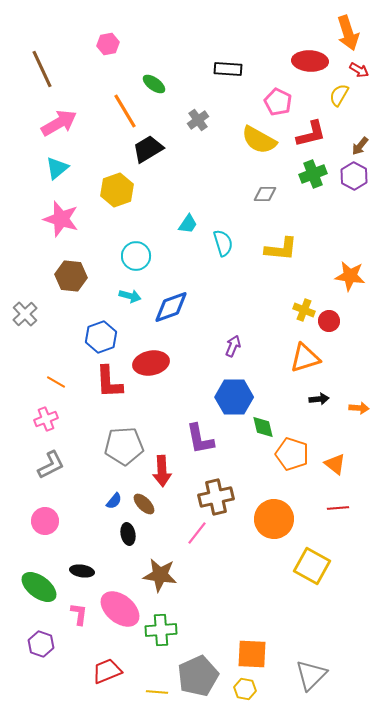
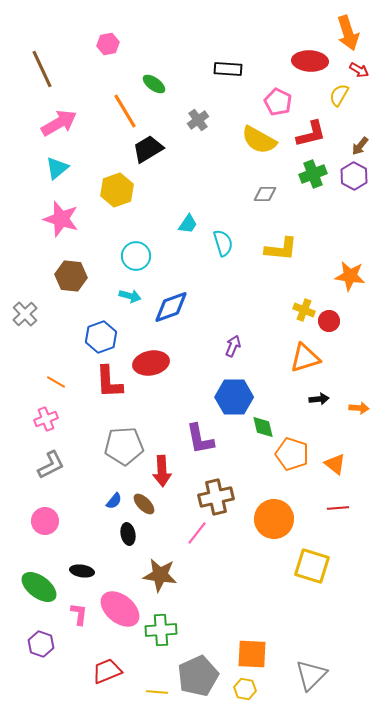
yellow square at (312, 566): rotated 12 degrees counterclockwise
